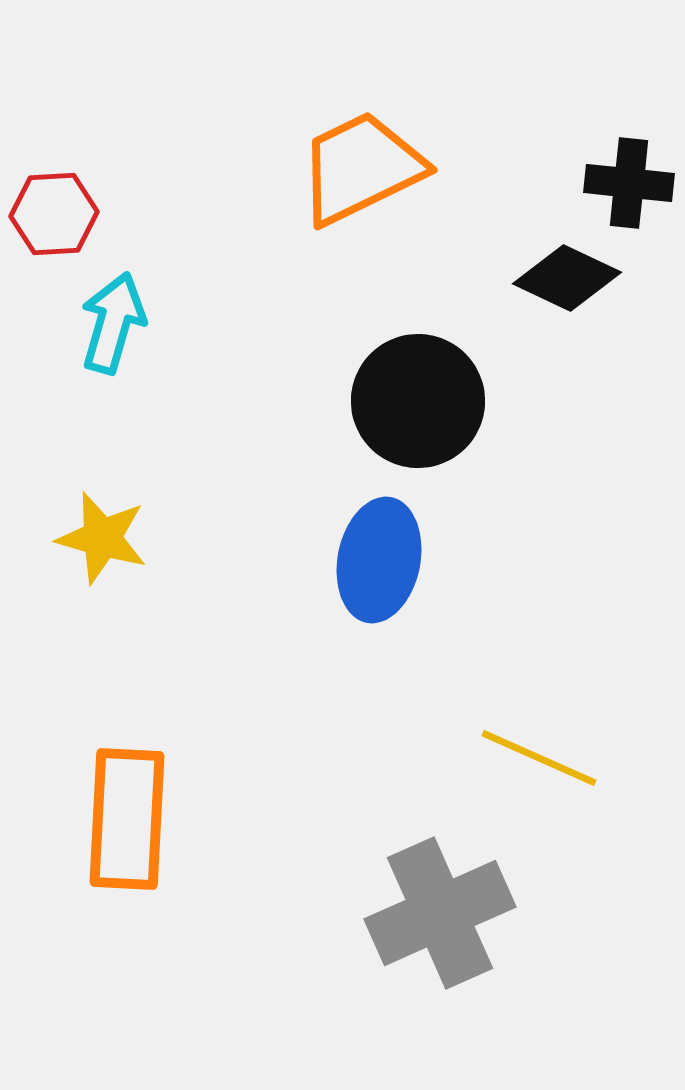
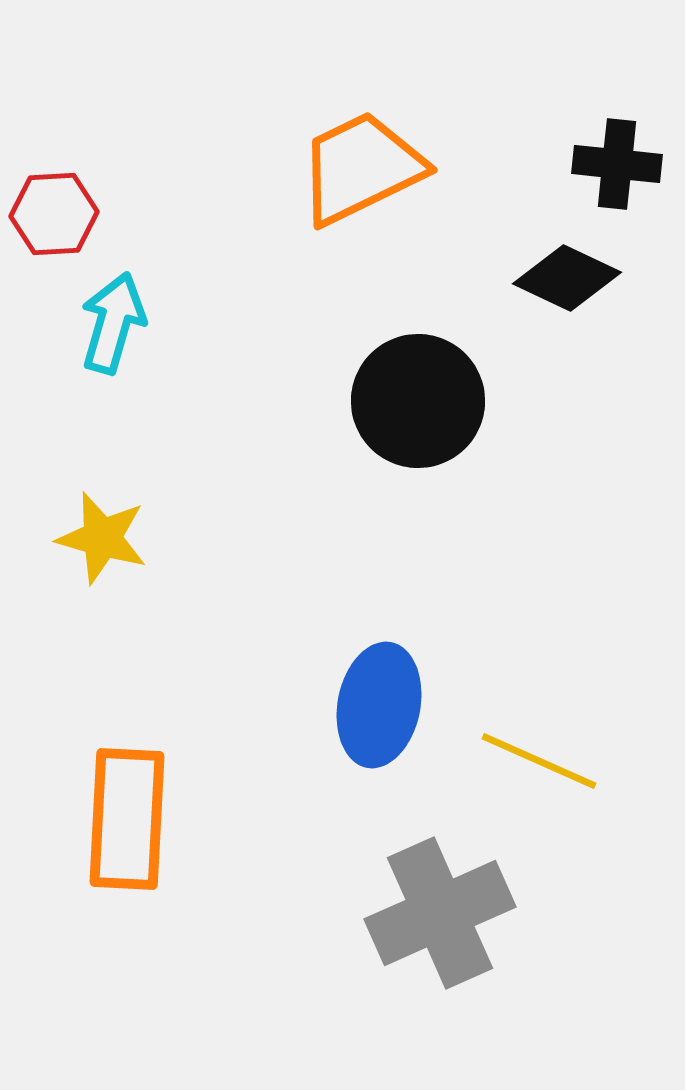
black cross: moved 12 px left, 19 px up
blue ellipse: moved 145 px down
yellow line: moved 3 px down
